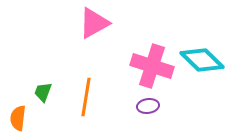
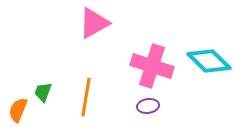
cyan diamond: moved 7 px right, 1 px down
orange semicircle: moved 8 px up; rotated 15 degrees clockwise
